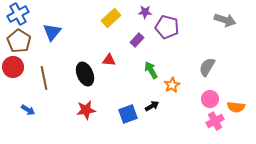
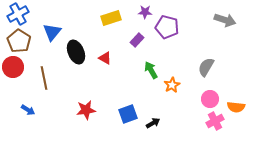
yellow rectangle: rotated 24 degrees clockwise
red triangle: moved 4 px left, 2 px up; rotated 24 degrees clockwise
gray semicircle: moved 1 px left
black ellipse: moved 9 px left, 22 px up
black arrow: moved 1 px right, 17 px down
